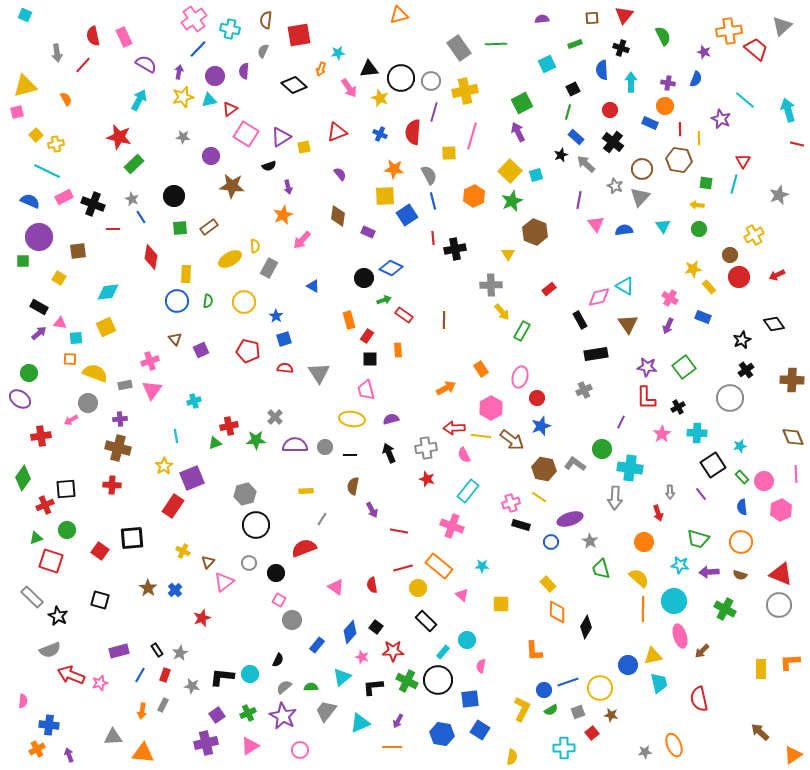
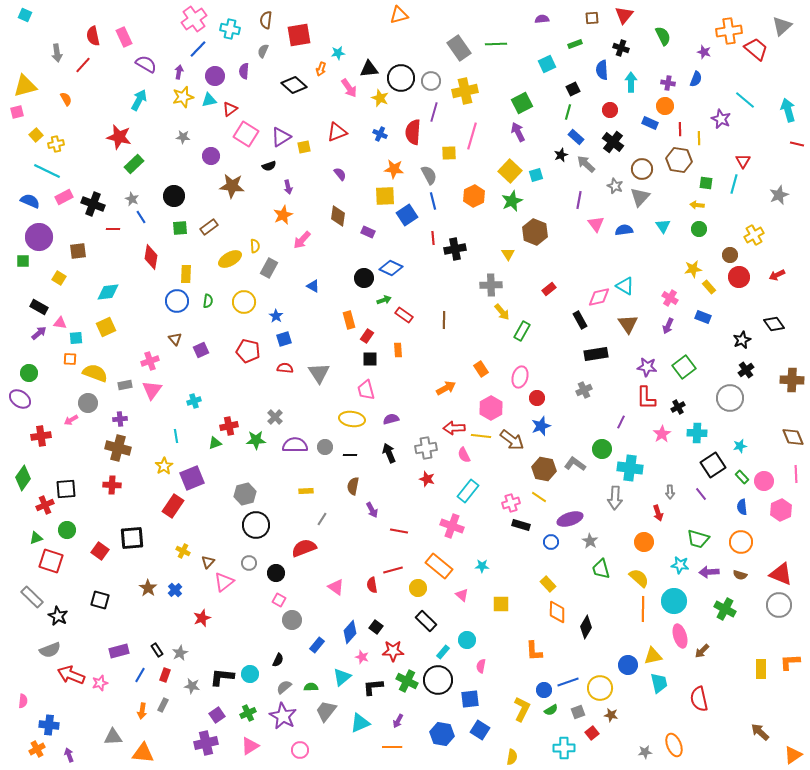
red line at (403, 568): moved 10 px left, 2 px down
